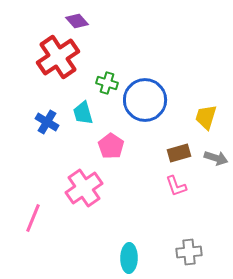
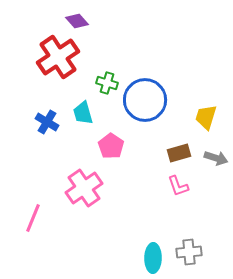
pink L-shape: moved 2 px right
cyan ellipse: moved 24 px right
